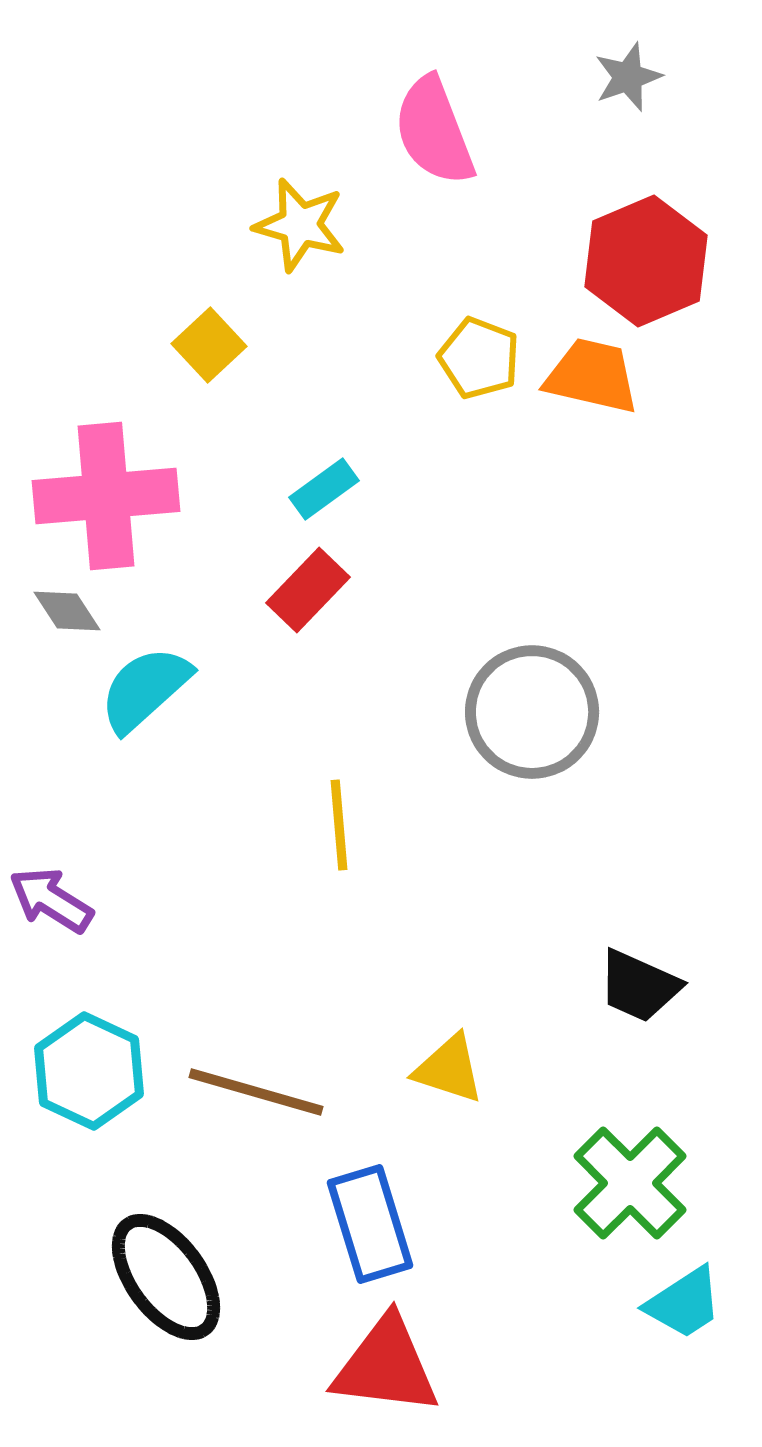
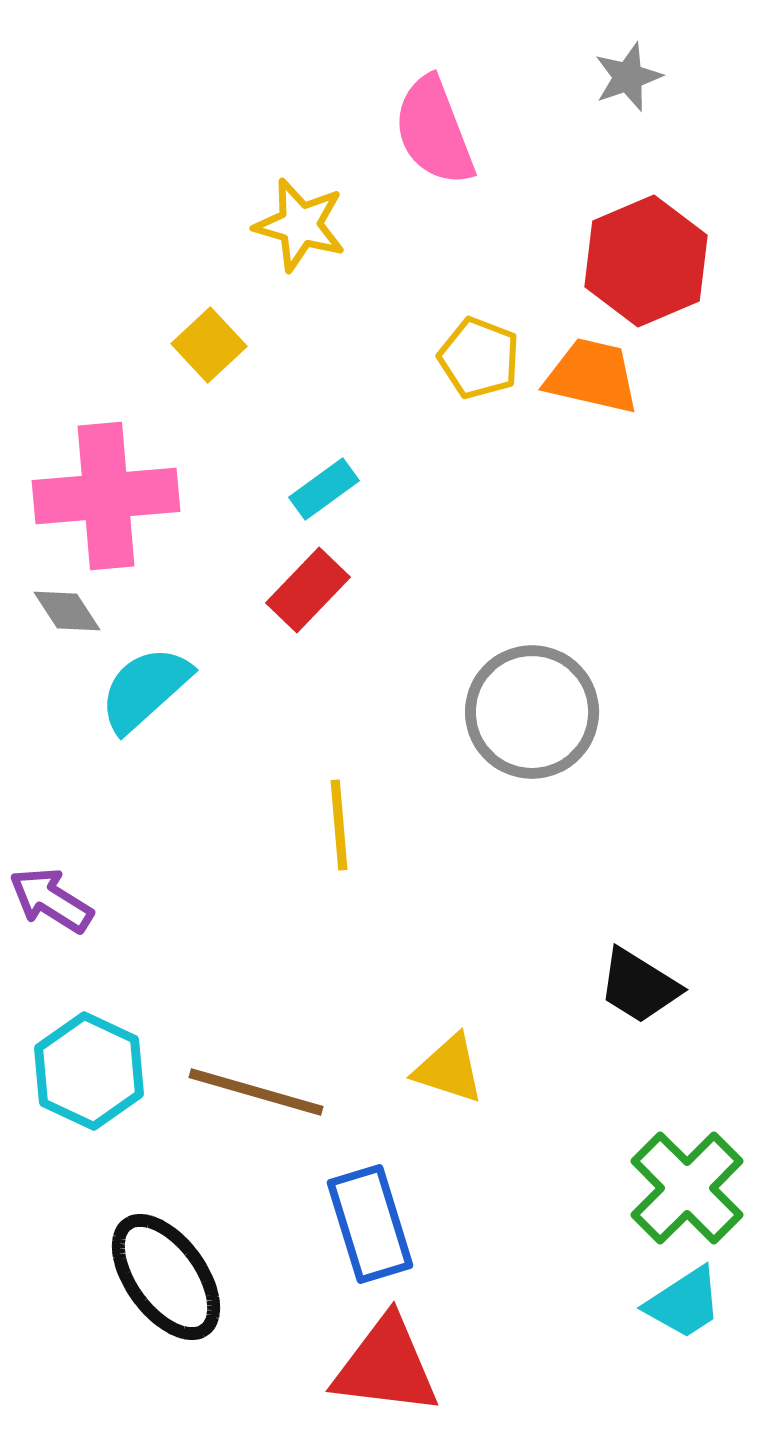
black trapezoid: rotated 8 degrees clockwise
green cross: moved 57 px right, 5 px down
